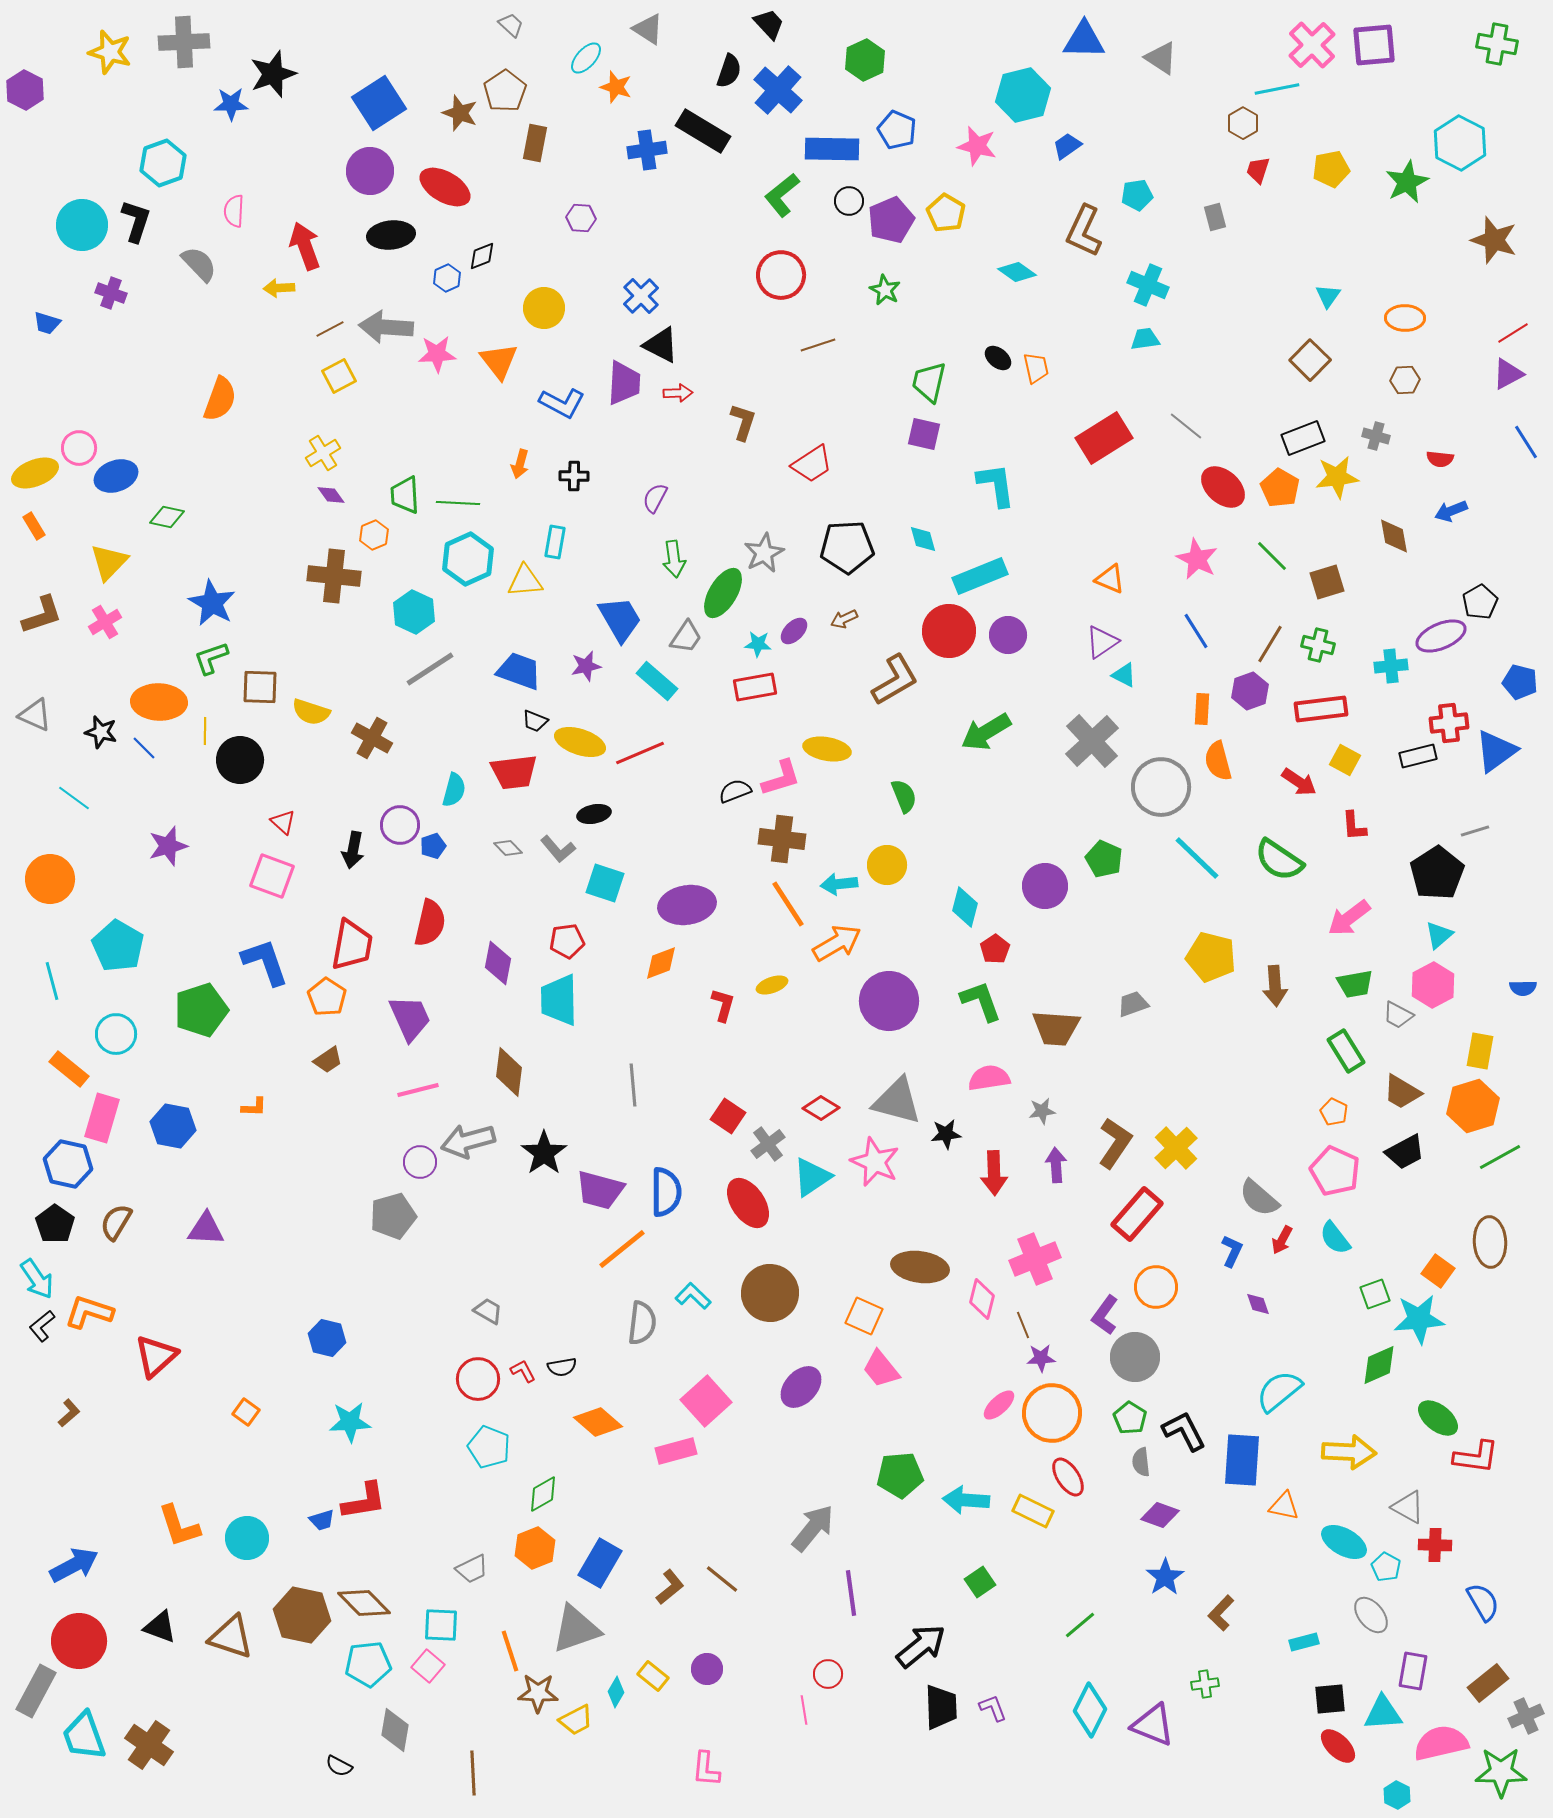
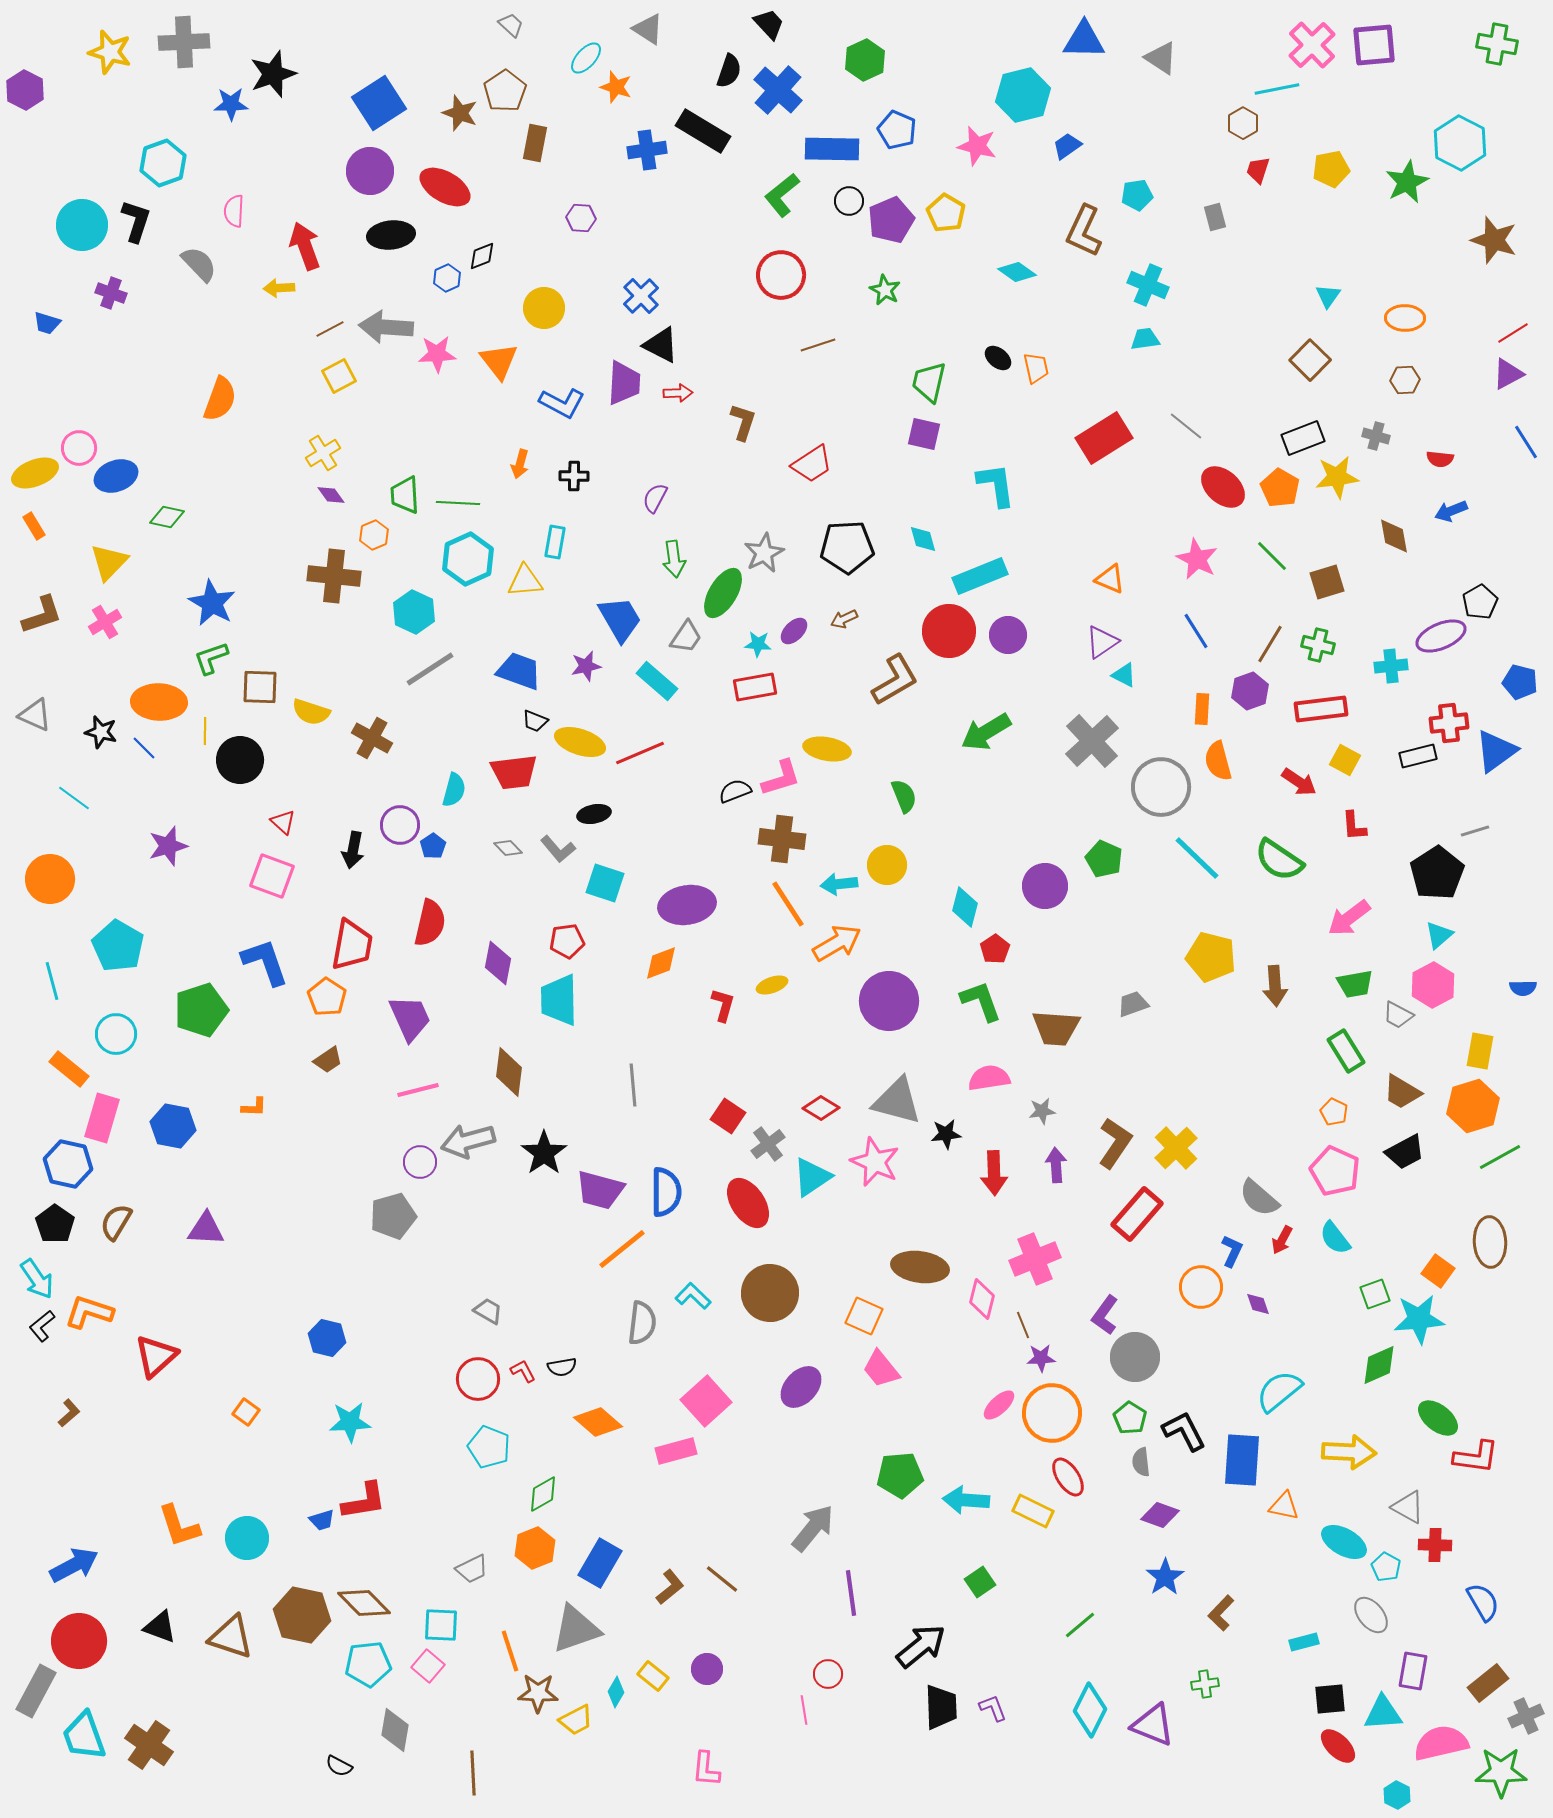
blue pentagon at (433, 846): rotated 15 degrees counterclockwise
orange circle at (1156, 1287): moved 45 px right
